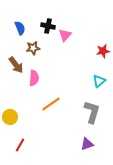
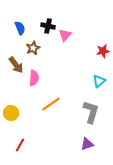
brown star: rotated 16 degrees counterclockwise
gray L-shape: moved 1 px left
yellow circle: moved 1 px right, 4 px up
